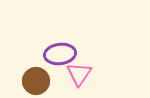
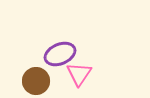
purple ellipse: rotated 16 degrees counterclockwise
